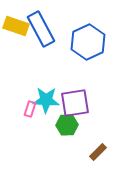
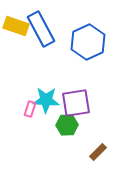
purple square: moved 1 px right
